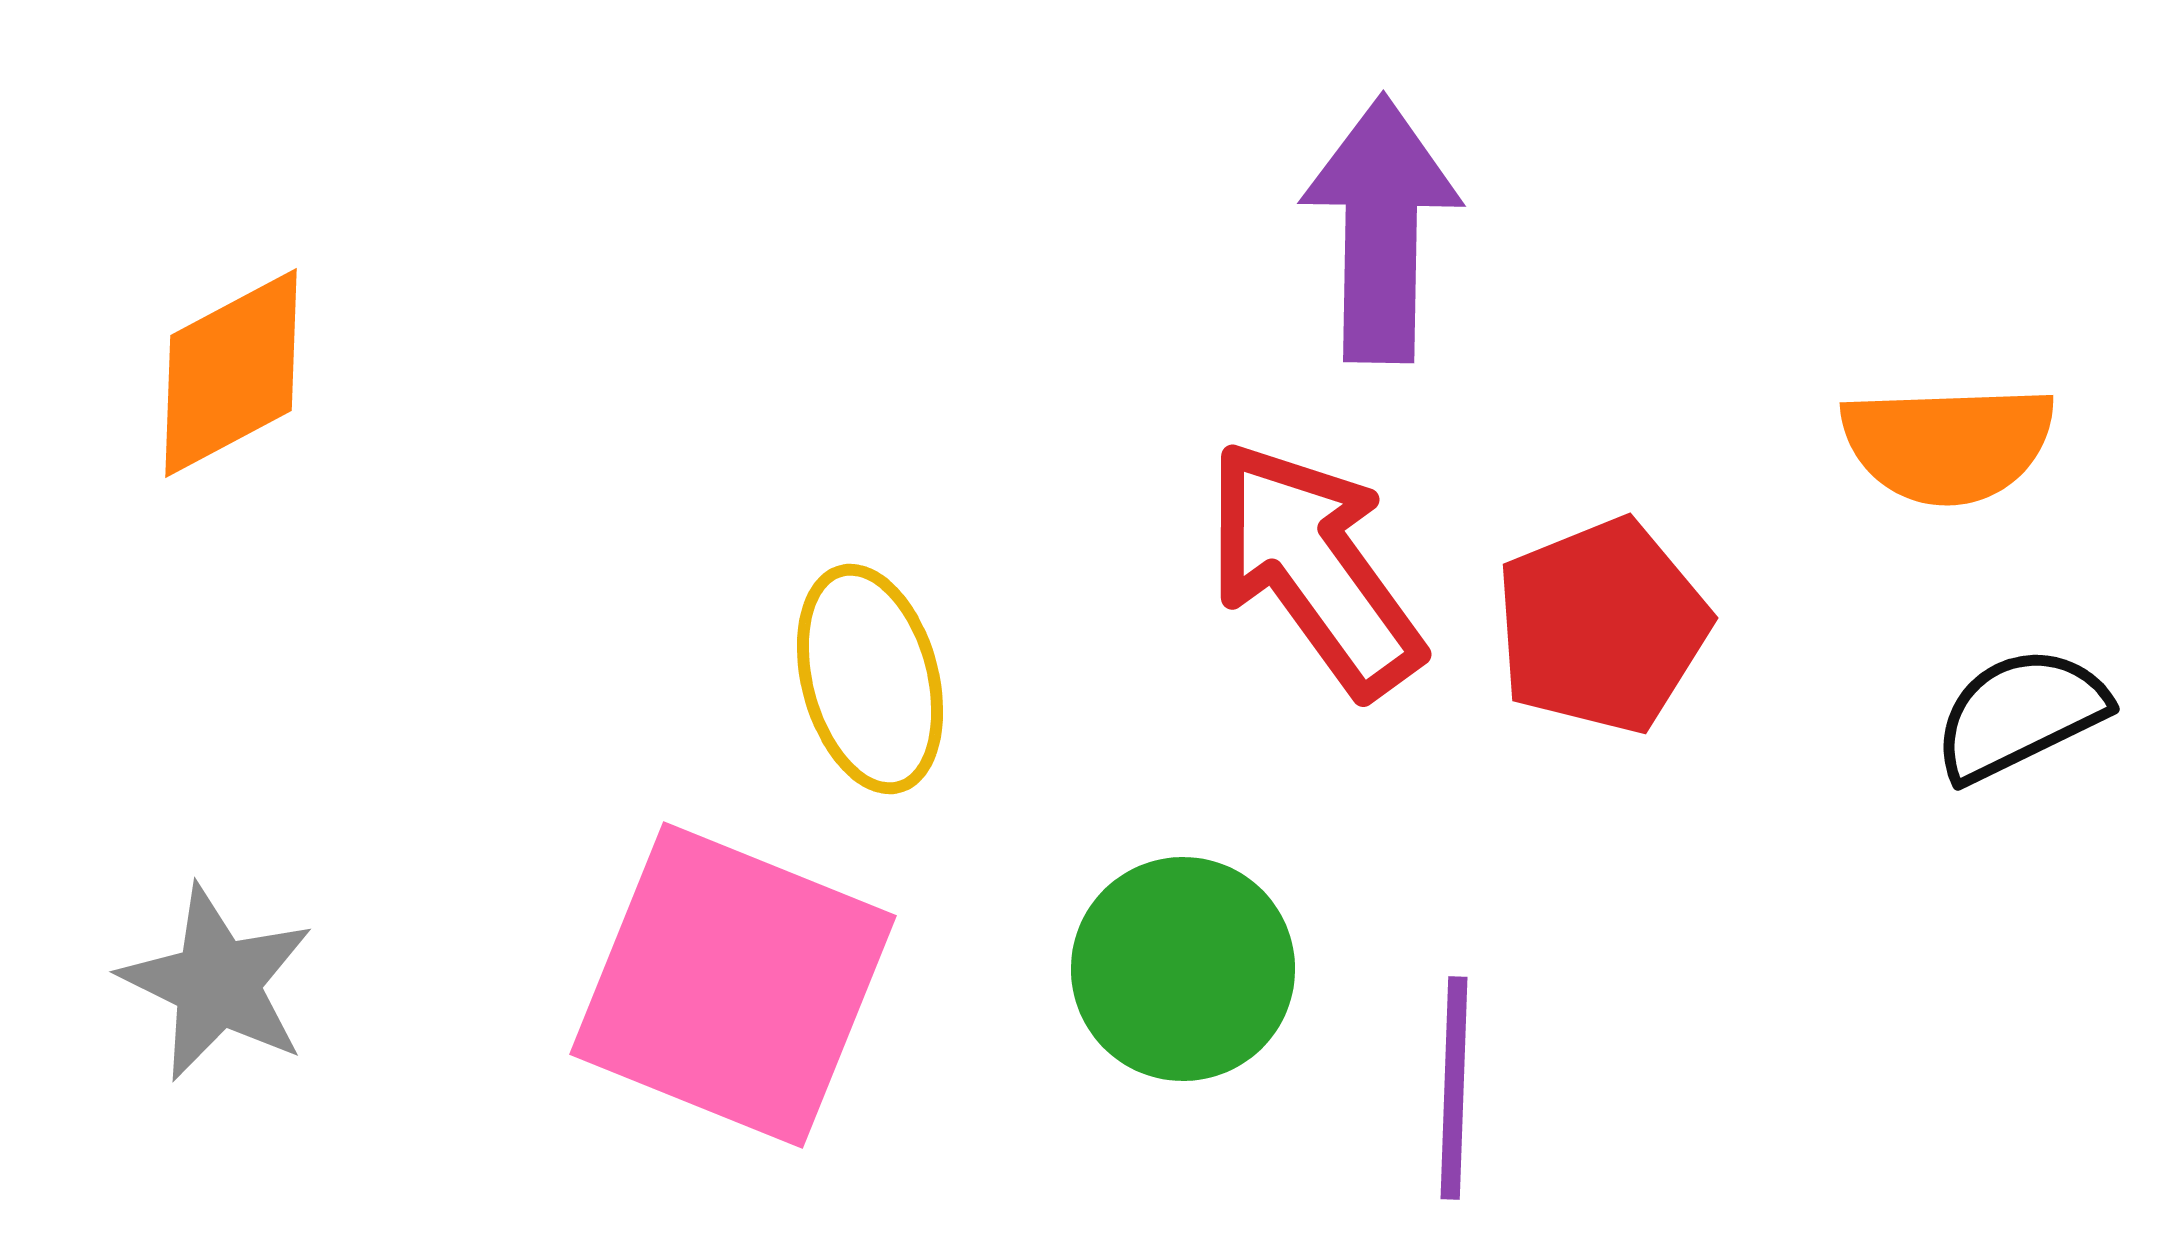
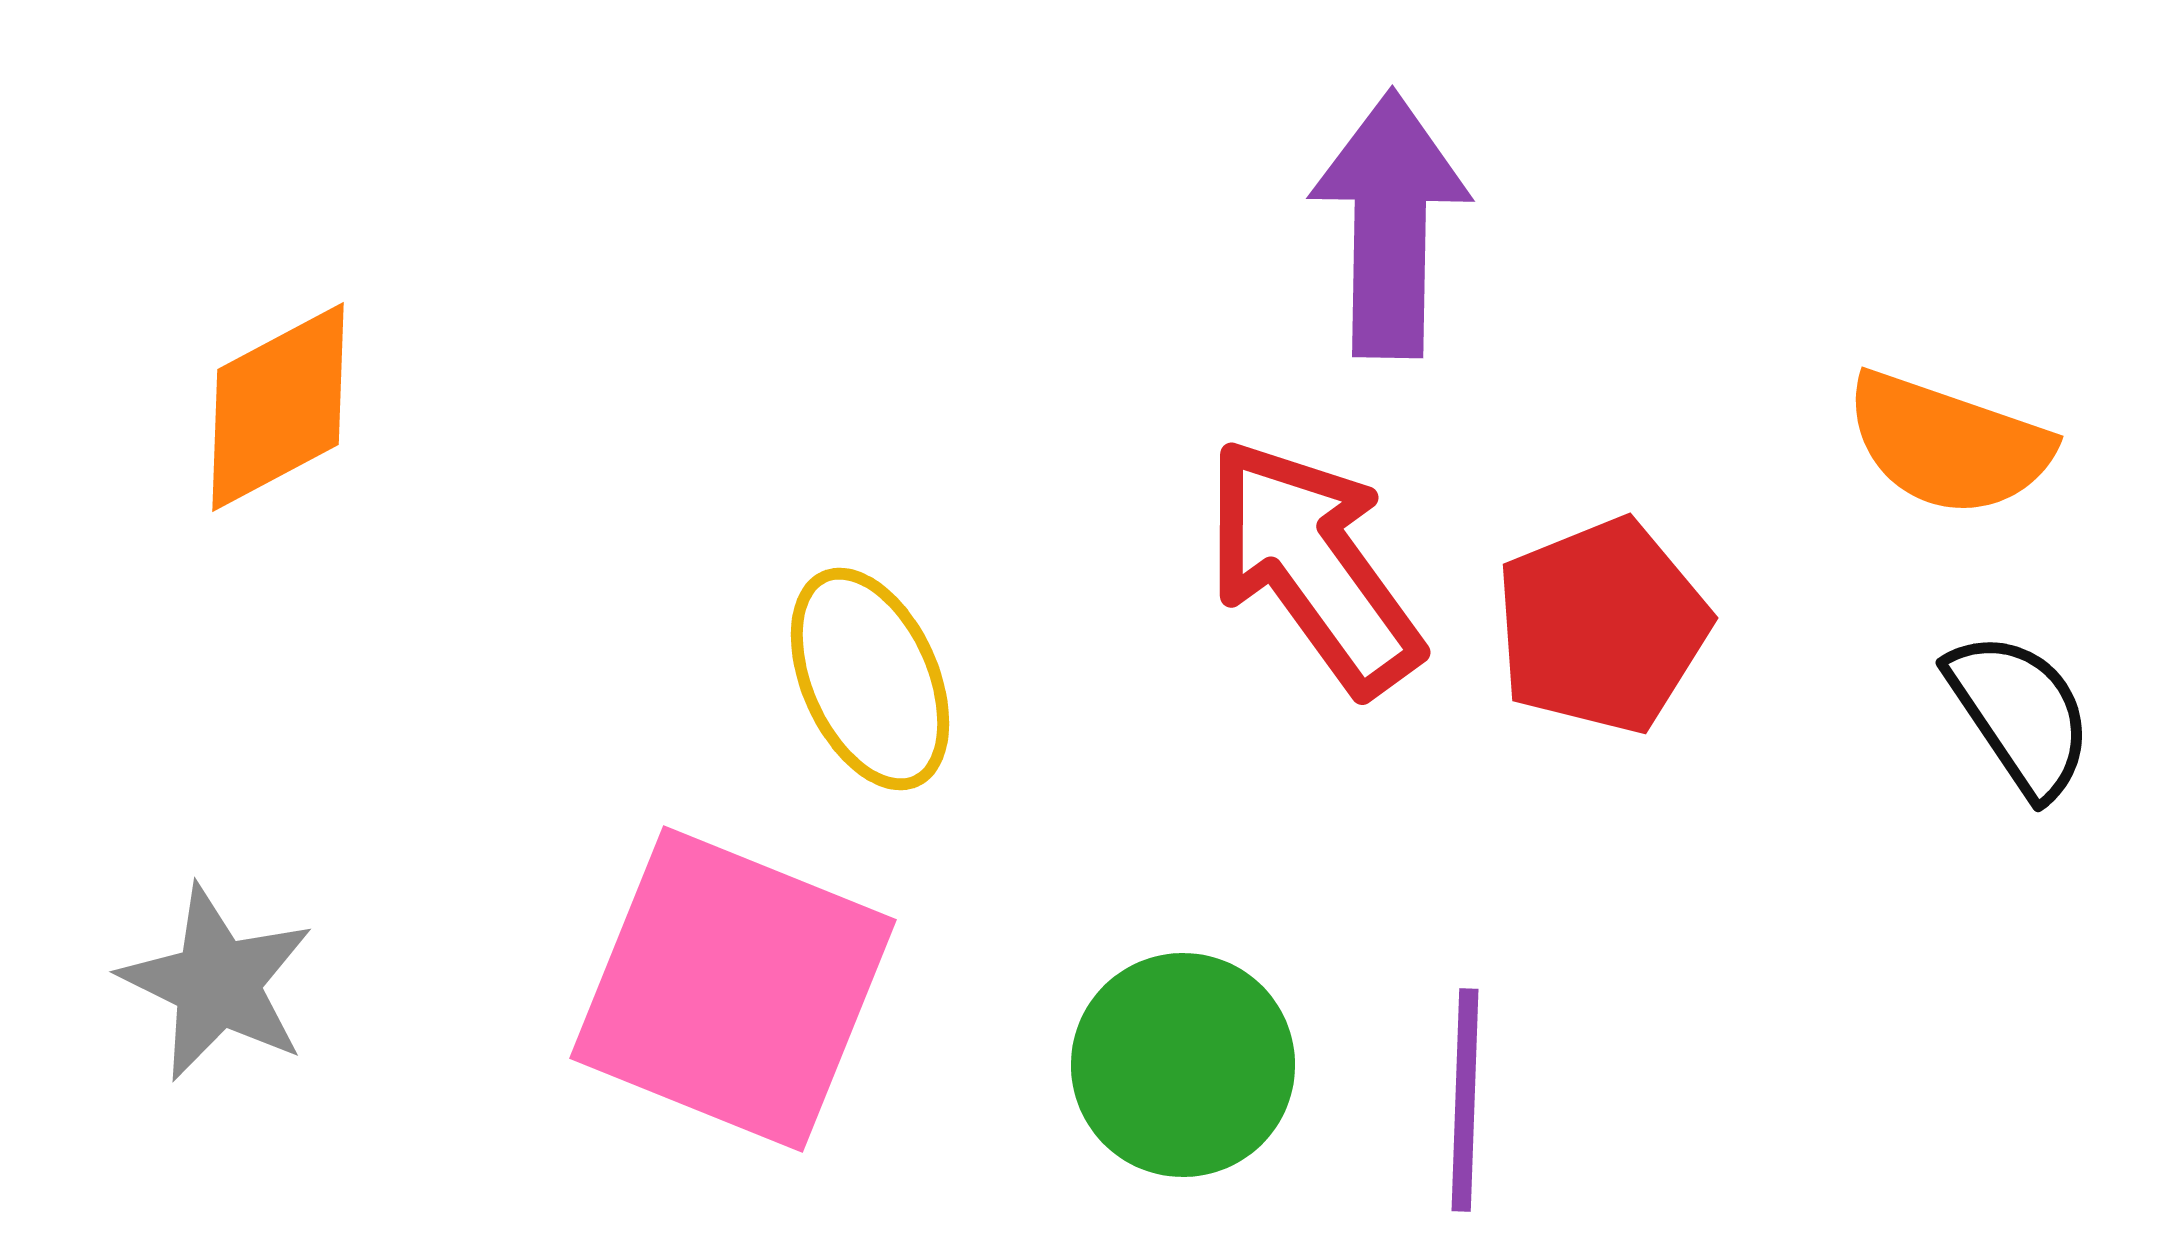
purple arrow: moved 9 px right, 5 px up
orange diamond: moved 47 px right, 34 px down
orange semicircle: rotated 21 degrees clockwise
red arrow: moved 1 px left, 2 px up
yellow ellipse: rotated 9 degrees counterclockwise
black semicircle: rotated 82 degrees clockwise
green circle: moved 96 px down
pink square: moved 4 px down
purple line: moved 11 px right, 12 px down
